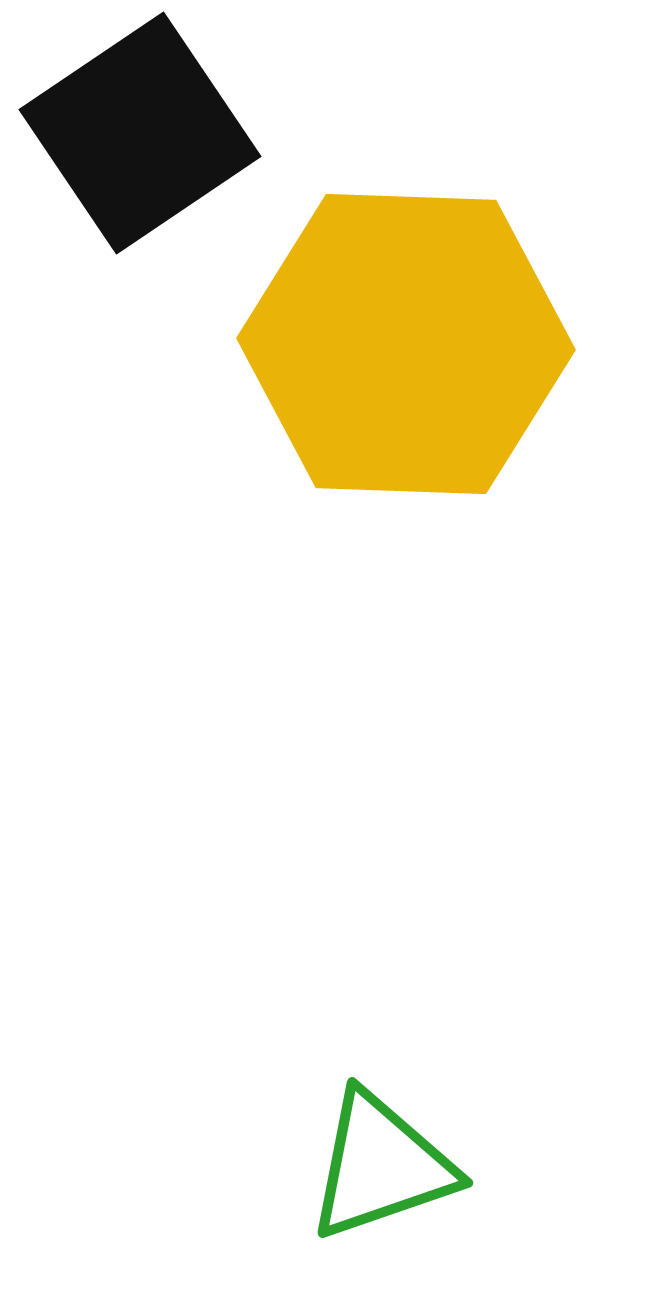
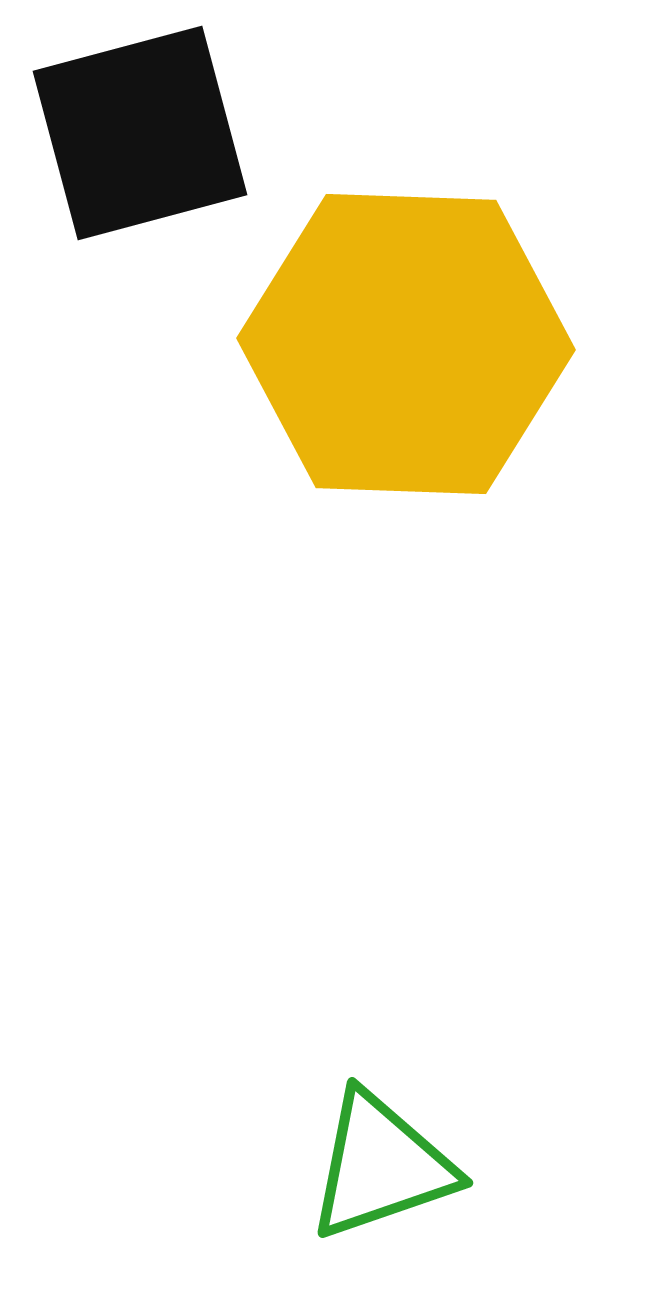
black square: rotated 19 degrees clockwise
